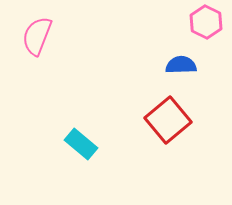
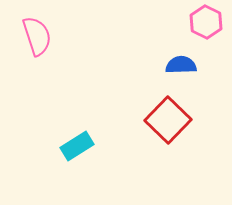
pink semicircle: rotated 141 degrees clockwise
red square: rotated 6 degrees counterclockwise
cyan rectangle: moved 4 px left, 2 px down; rotated 72 degrees counterclockwise
